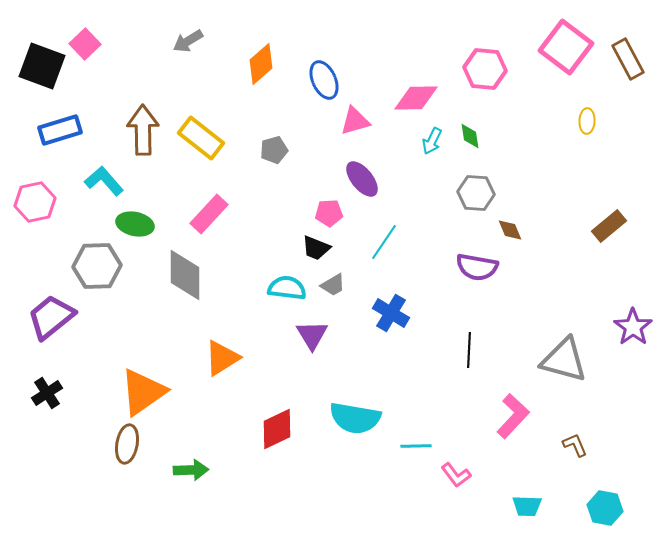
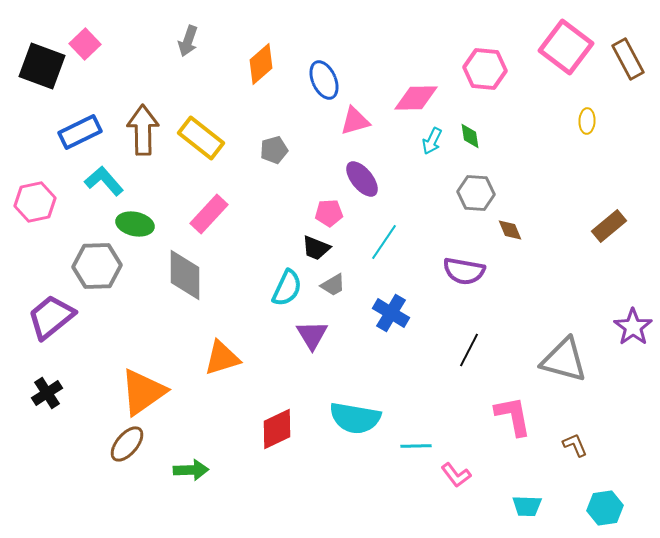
gray arrow at (188, 41): rotated 40 degrees counterclockwise
blue rectangle at (60, 130): moved 20 px right, 2 px down; rotated 9 degrees counterclockwise
purple semicircle at (477, 267): moved 13 px left, 4 px down
cyan semicircle at (287, 288): rotated 108 degrees clockwise
black line at (469, 350): rotated 24 degrees clockwise
orange triangle at (222, 358): rotated 15 degrees clockwise
pink L-shape at (513, 416): rotated 54 degrees counterclockwise
brown ellipse at (127, 444): rotated 30 degrees clockwise
cyan hexagon at (605, 508): rotated 20 degrees counterclockwise
